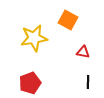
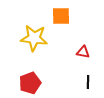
orange square: moved 7 px left, 4 px up; rotated 30 degrees counterclockwise
yellow star: rotated 16 degrees clockwise
